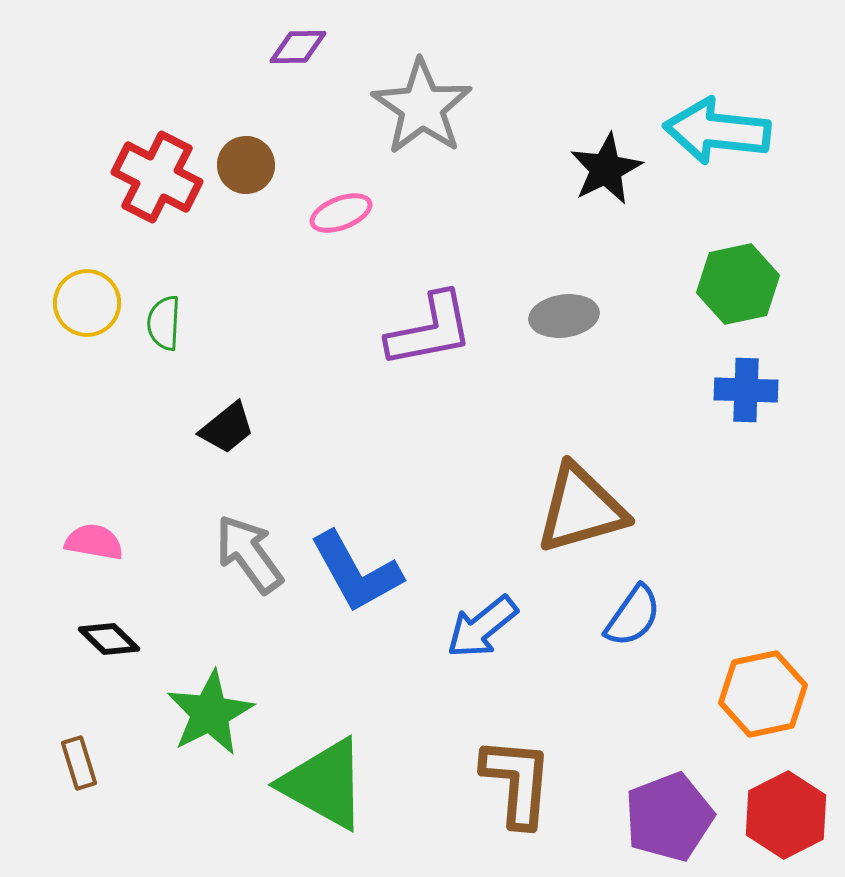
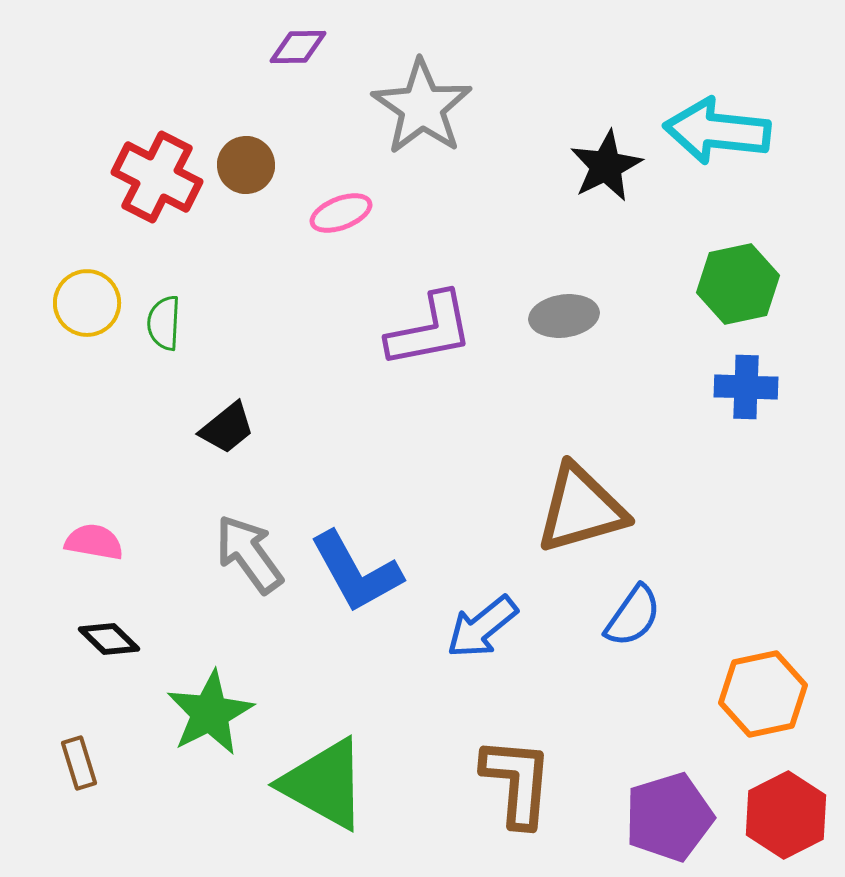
black star: moved 3 px up
blue cross: moved 3 px up
purple pentagon: rotated 4 degrees clockwise
